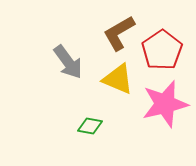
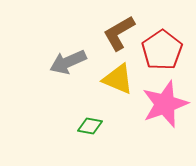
gray arrow: rotated 102 degrees clockwise
pink star: rotated 6 degrees counterclockwise
